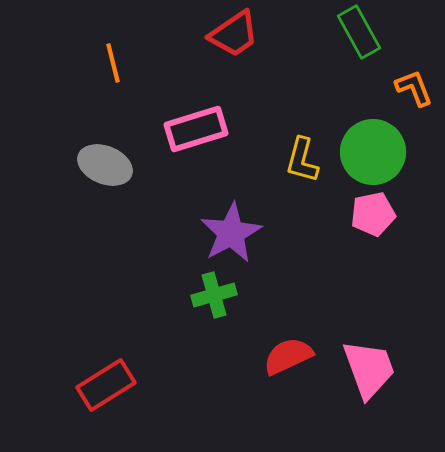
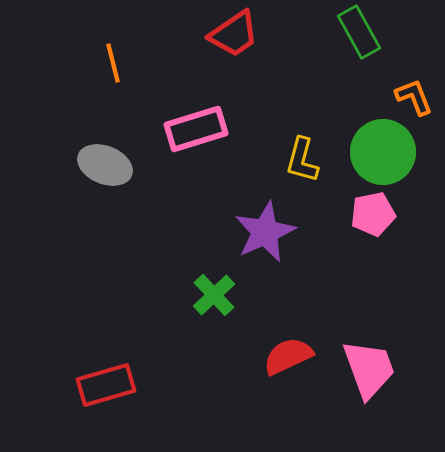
orange L-shape: moved 9 px down
green circle: moved 10 px right
purple star: moved 34 px right, 1 px up; rotated 4 degrees clockwise
green cross: rotated 27 degrees counterclockwise
red rectangle: rotated 16 degrees clockwise
